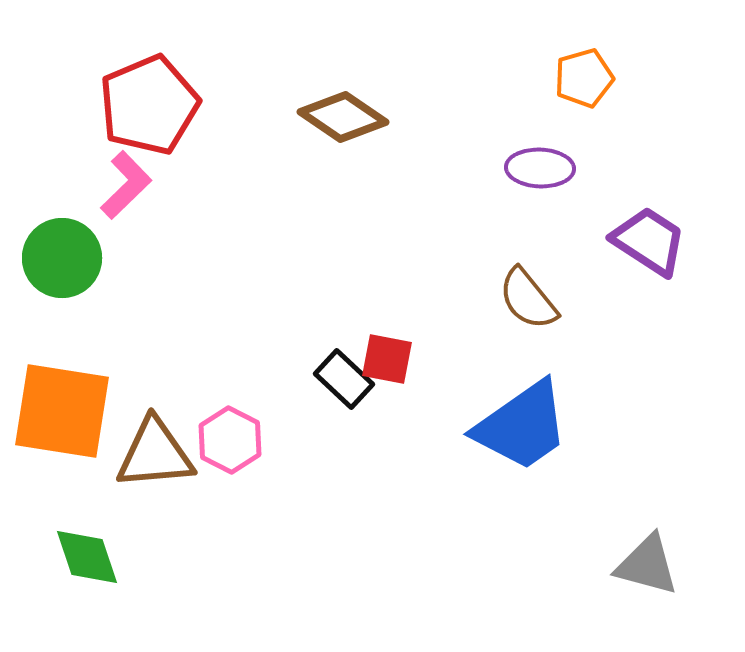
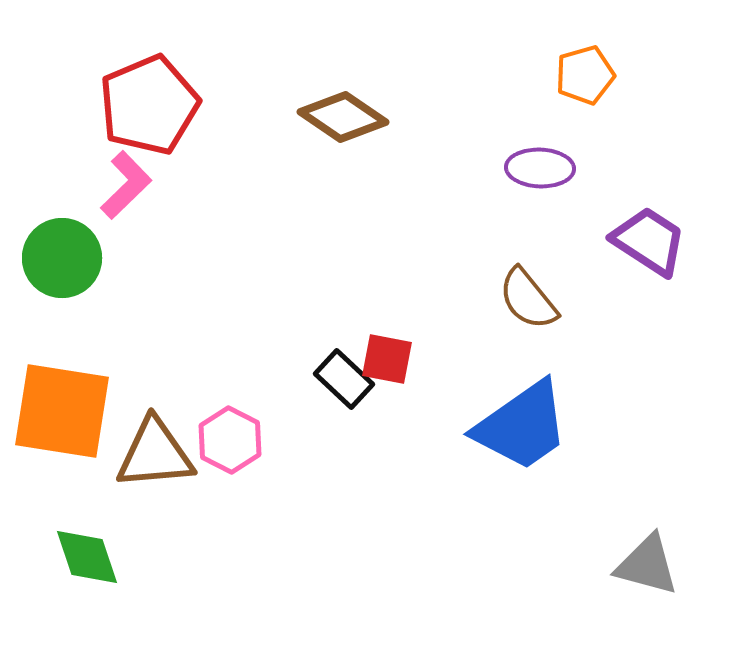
orange pentagon: moved 1 px right, 3 px up
